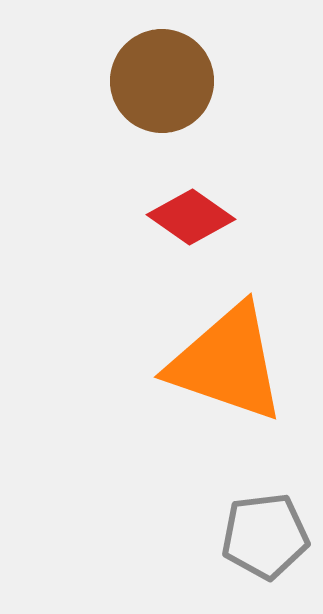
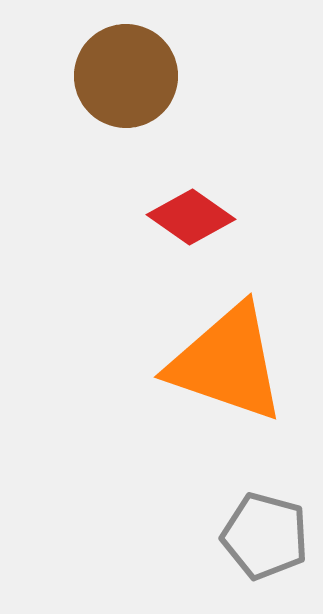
brown circle: moved 36 px left, 5 px up
gray pentagon: rotated 22 degrees clockwise
